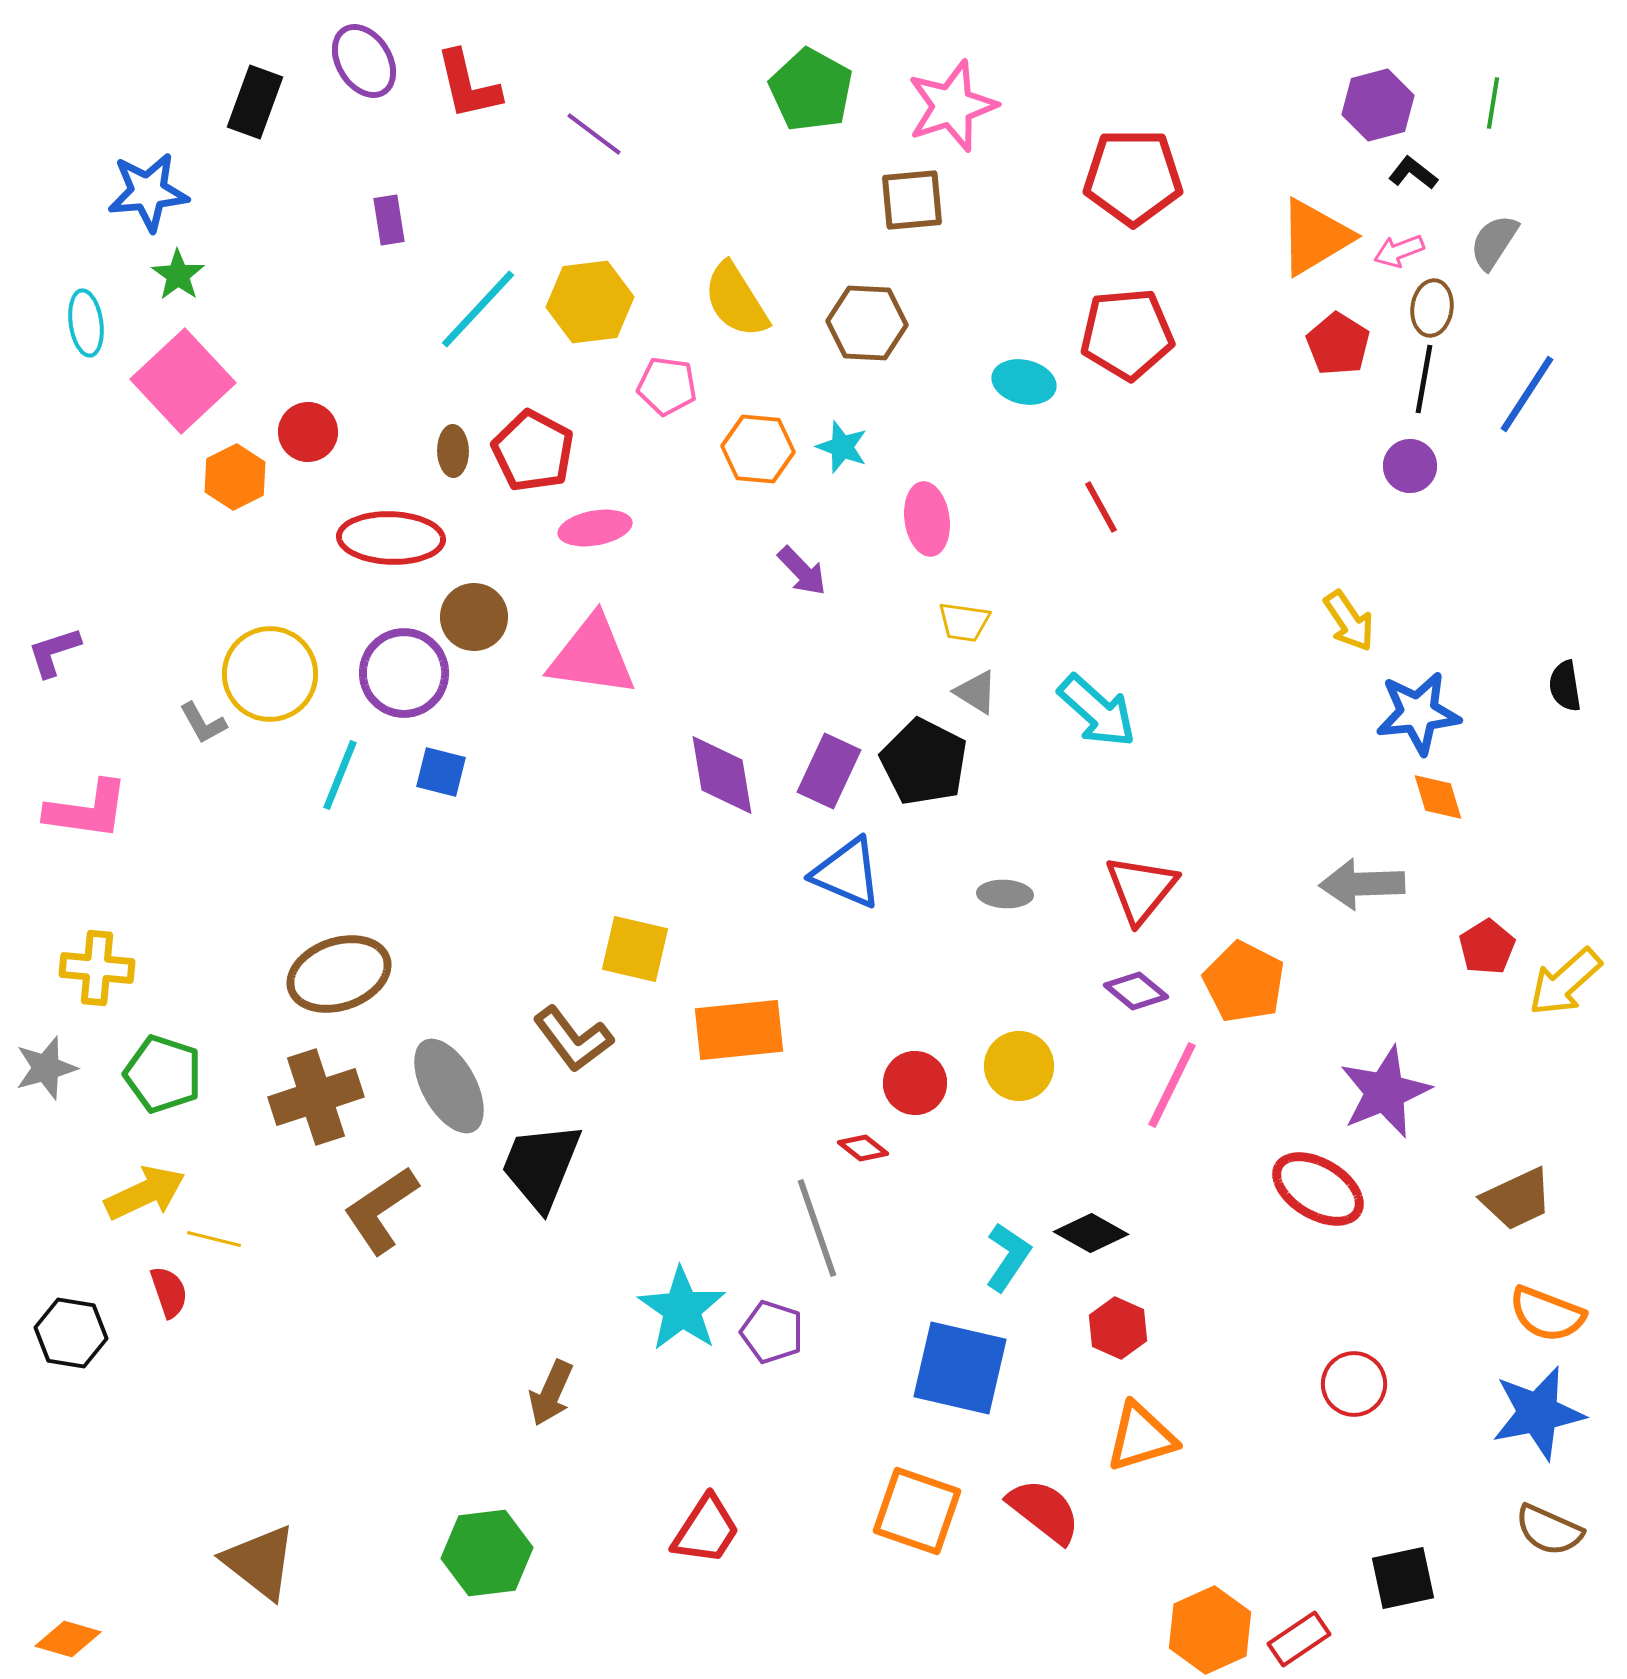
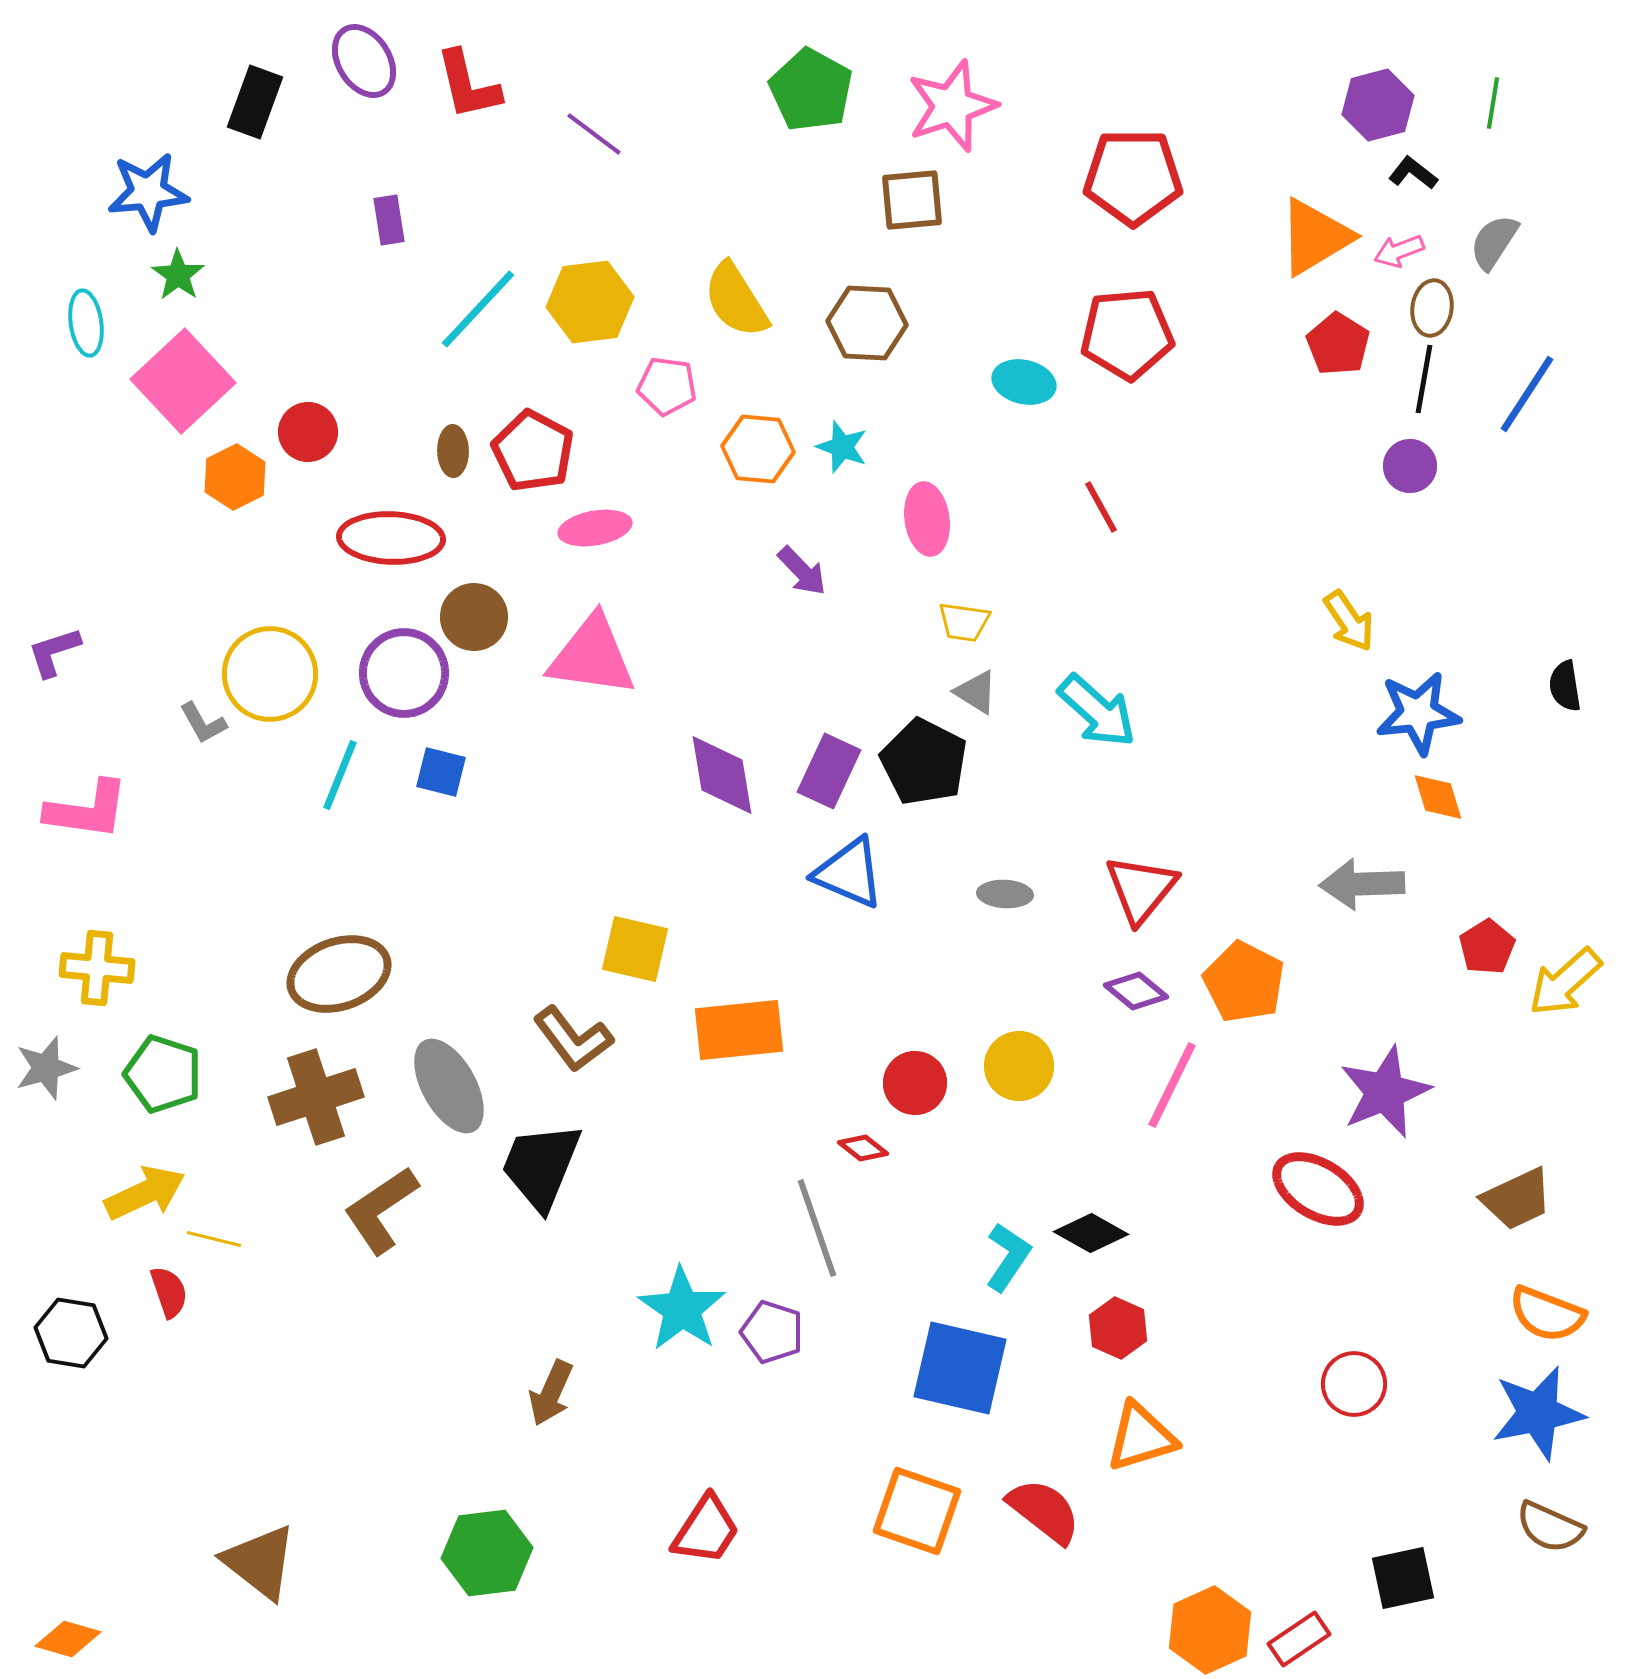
blue triangle at (847, 873): moved 2 px right
brown semicircle at (1549, 1530): moved 1 px right, 3 px up
